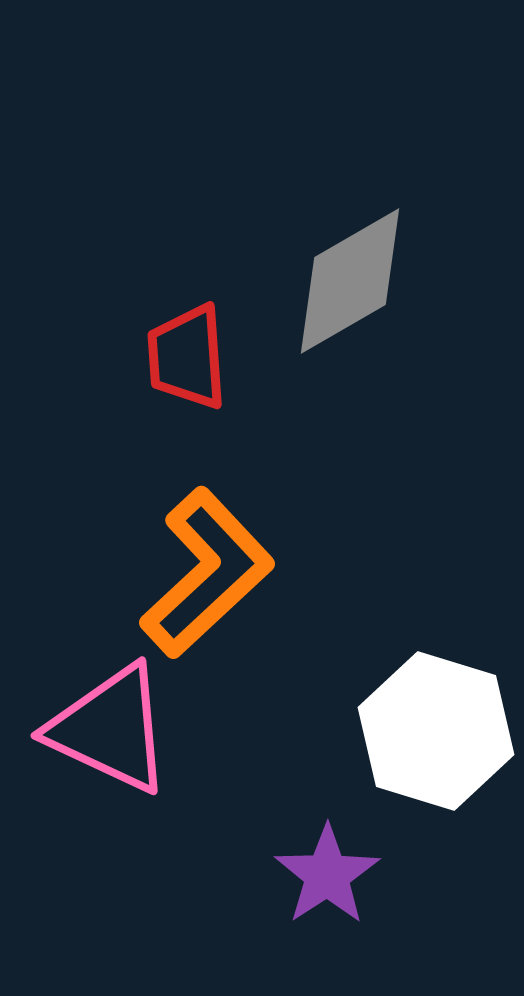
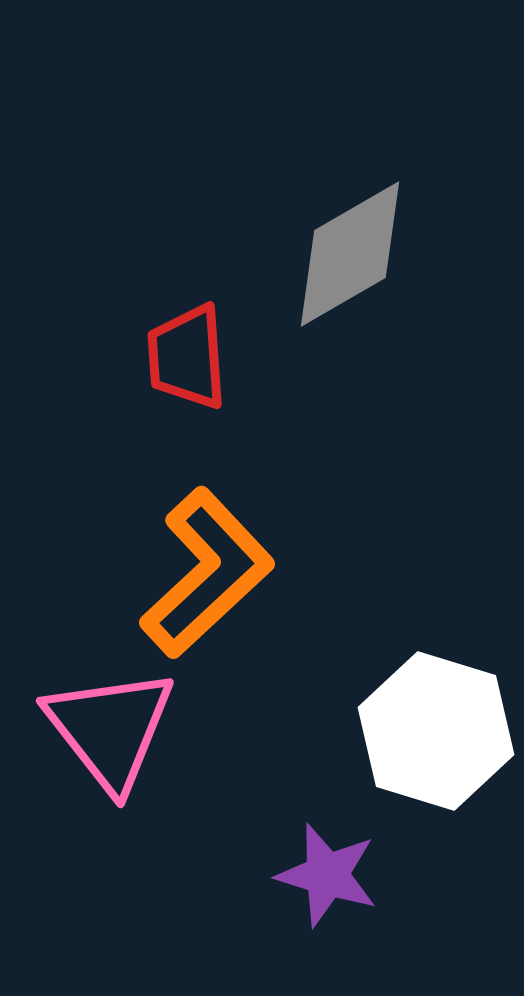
gray diamond: moved 27 px up
pink triangle: rotated 27 degrees clockwise
purple star: rotated 22 degrees counterclockwise
